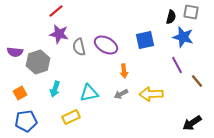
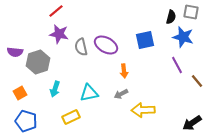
gray semicircle: moved 2 px right
yellow arrow: moved 8 px left, 16 px down
blue pentagon: rotated 25 degrees clockwise
